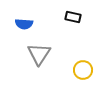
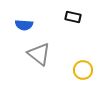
blue semicircle: moved 1 px down
gray triangle: rotated 25 degrees counterclockwise
